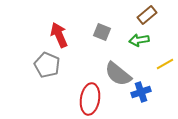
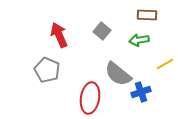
brown rectangle: rotated 42 degrees clockwise
gray square: moved 1 px up; rotated 18 degrees clockwise
gray pentagon: moved 5 px down
red ellipse: moved 1 px up
